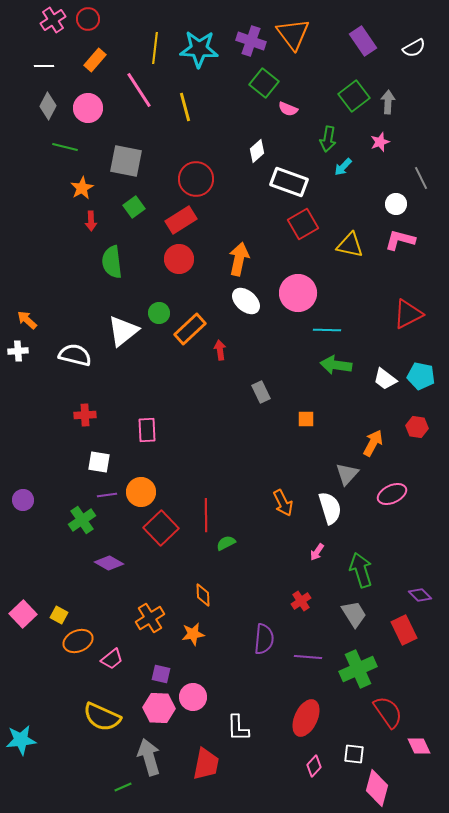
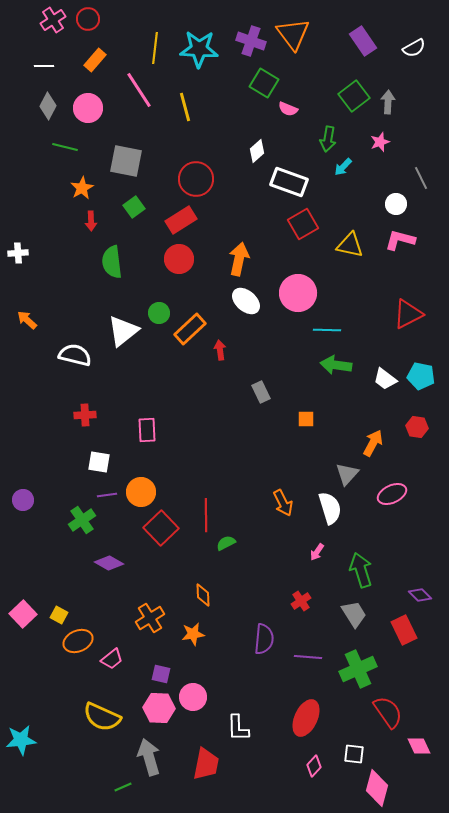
green square at (264, 83): rotated 8 degrees counterclockwise
white cross at (18, 351): moved 98 px up
